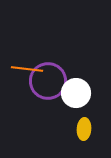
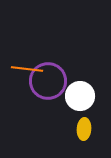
white circle: moved 4 px right, 3 px down
